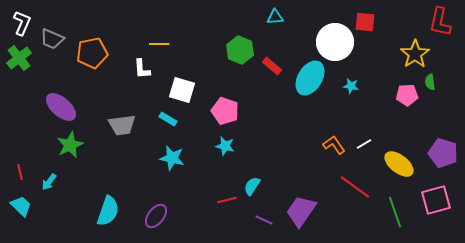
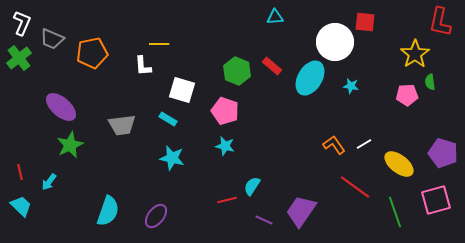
green hexagon at (240, 50): moved 3 px left, 21 px down
white L-shape at (142, 69): moved 1 px right, 3 px up
